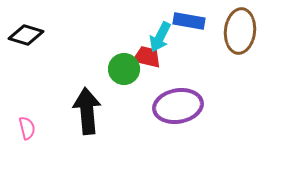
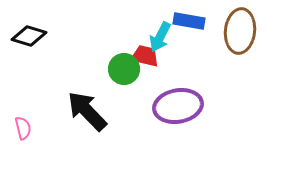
black diamond: moved 3 px right, 1 px down
red trapezoid: moved 2 px left, 1 px up
black arrow: rotated 39 degrees counterclockwise
pink semicircle: moved 4 px left
